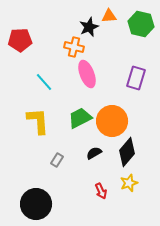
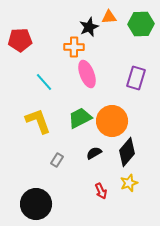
orange triangle: moved 1 px down
green hexagon: rotated 15 degrees counterclockwise
orange cross: rotated 12 degrees counterclockwise
yellow L-shape: rotated 16 degrees counterclockwise
